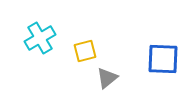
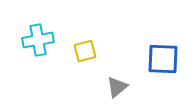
cyan cross: moved 2 px left, 2 px down; rotated 20 degrees clockwise
gray triangle: moved 10 px right, 9 px down
